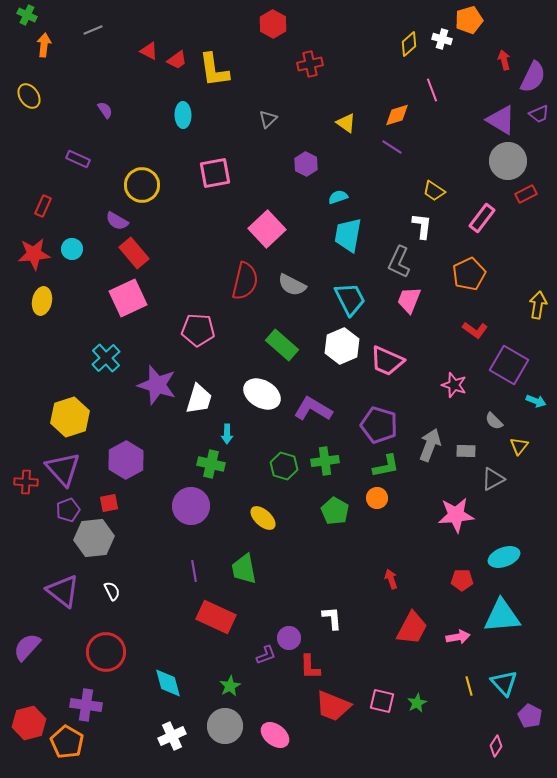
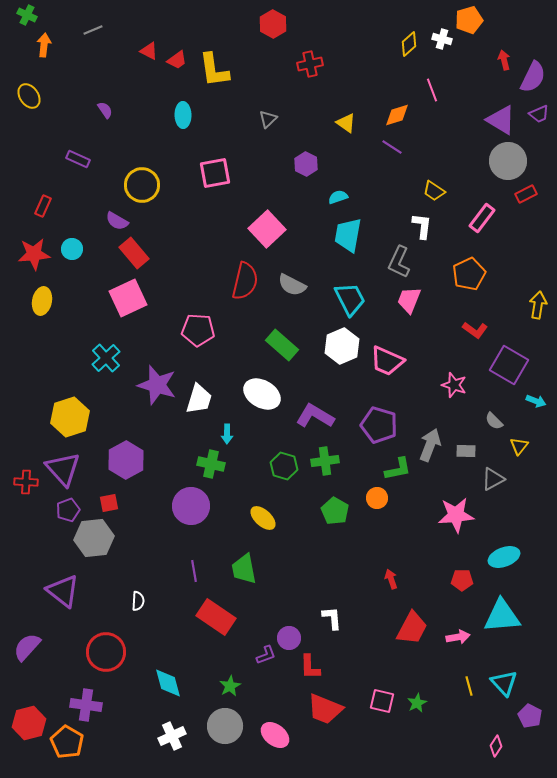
purple L-shape at (313, 409): moved 2 px right, 7 px down
green L-shape at (386, 466): moved 12 px right, 3 px down
white semicircle at (112, 591): moved 26 px right, 10 px down; rotated 30 degrees clockwise
red rectangle at (216, 617): rotated 9 degrees clockwise
red trapezoid at (333, 706): moved 8 px left, 3 px down
